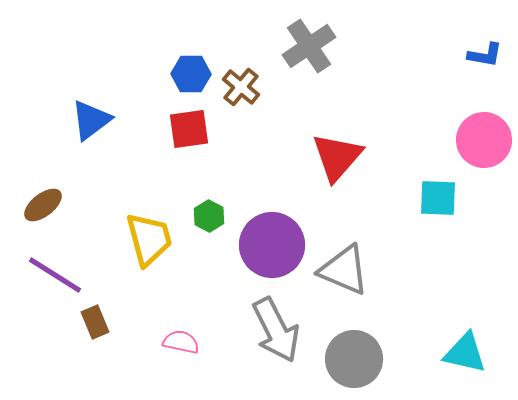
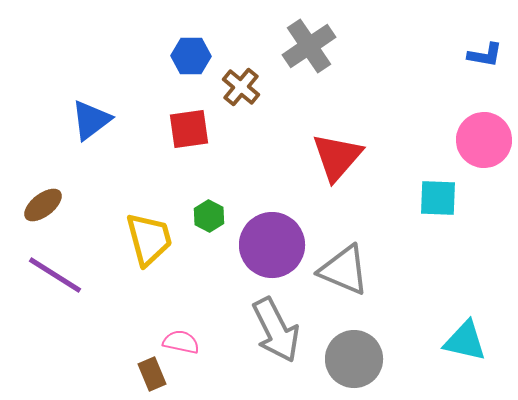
blue hexagon: moved 18 px up
brown rectangle: moved 57 px right, 52 px down
cyan triangle: moved 12 px up
